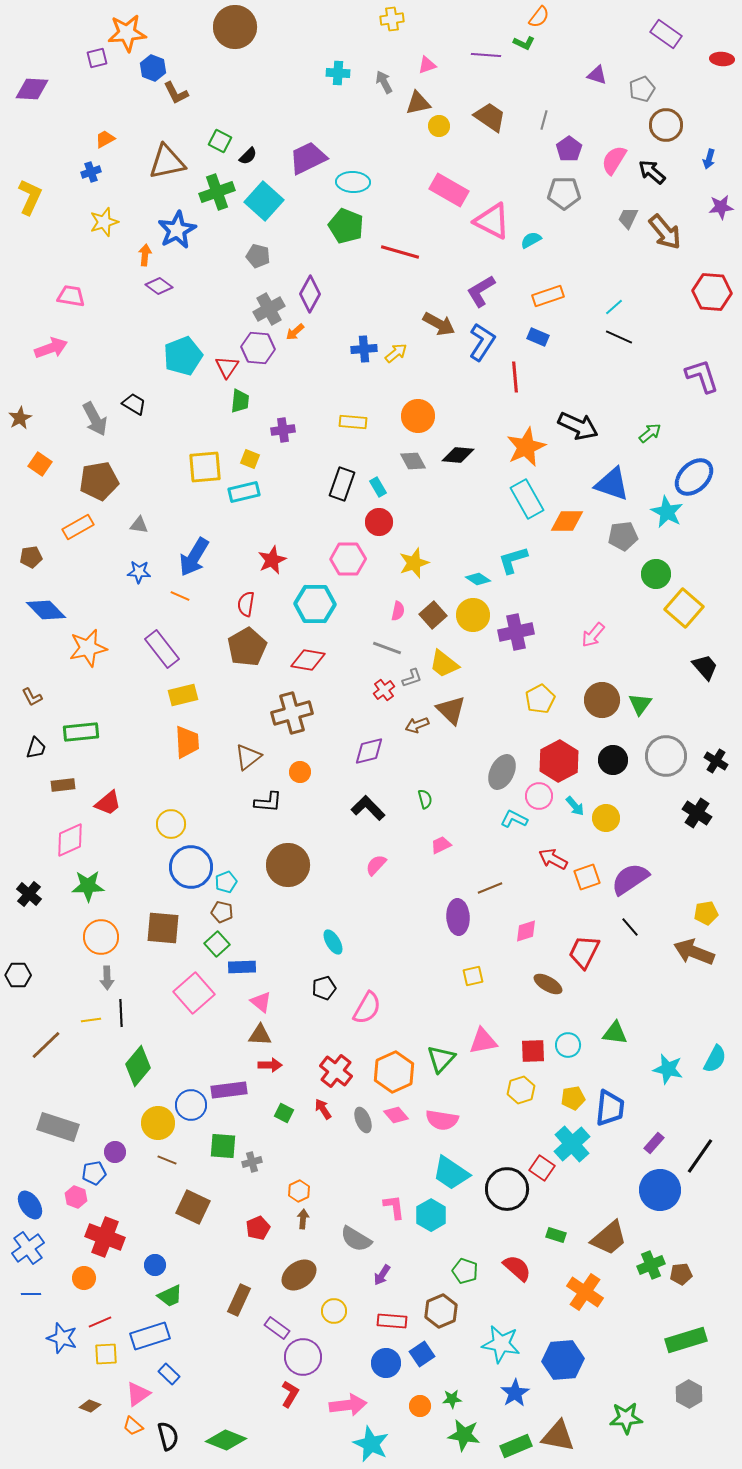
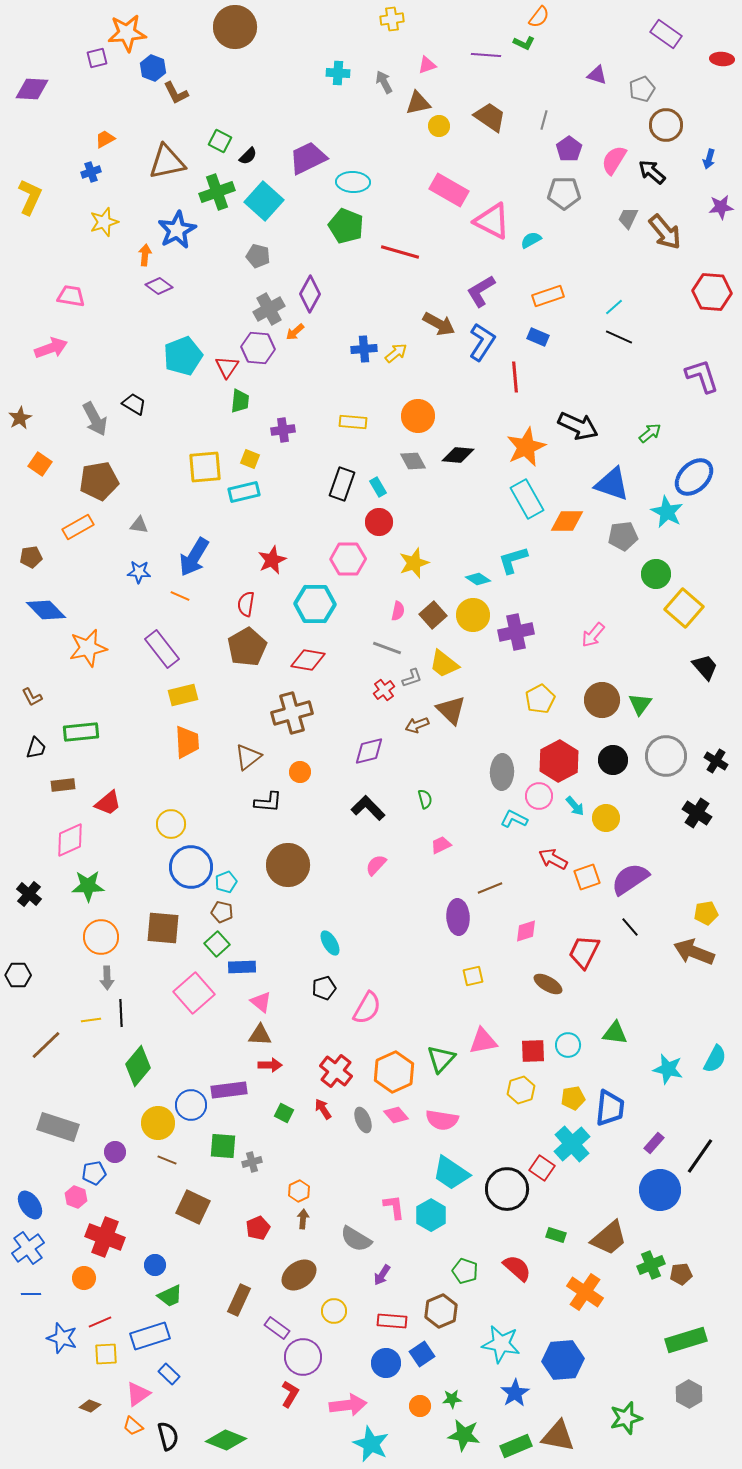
gray ellipse at (502, 772): rotated 24 degrees counterclockwise
cyan ellipse at (333, 942): moved 3 px left, 1 px down
green star at (626, 1418): rotated 12 degrees counterclockwise
